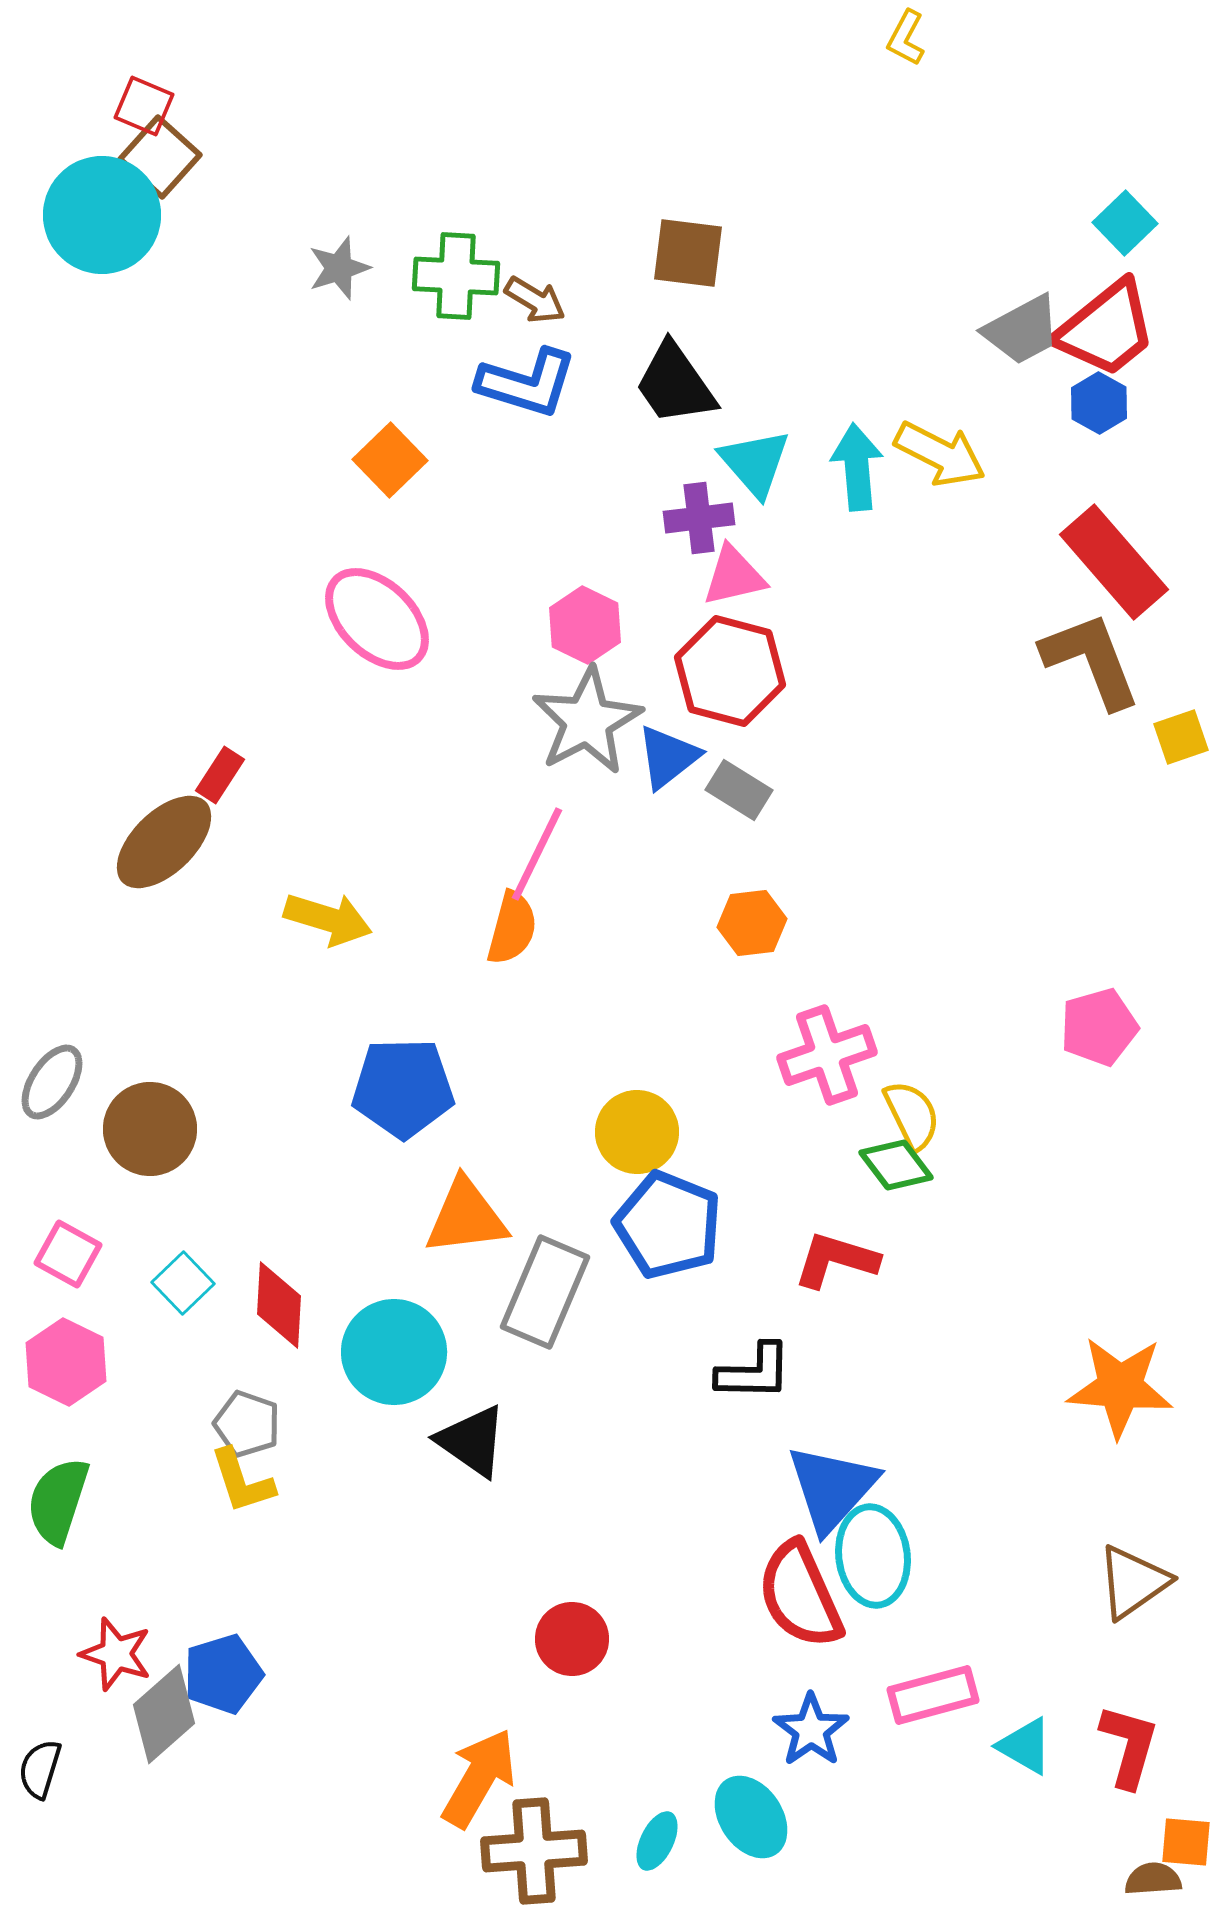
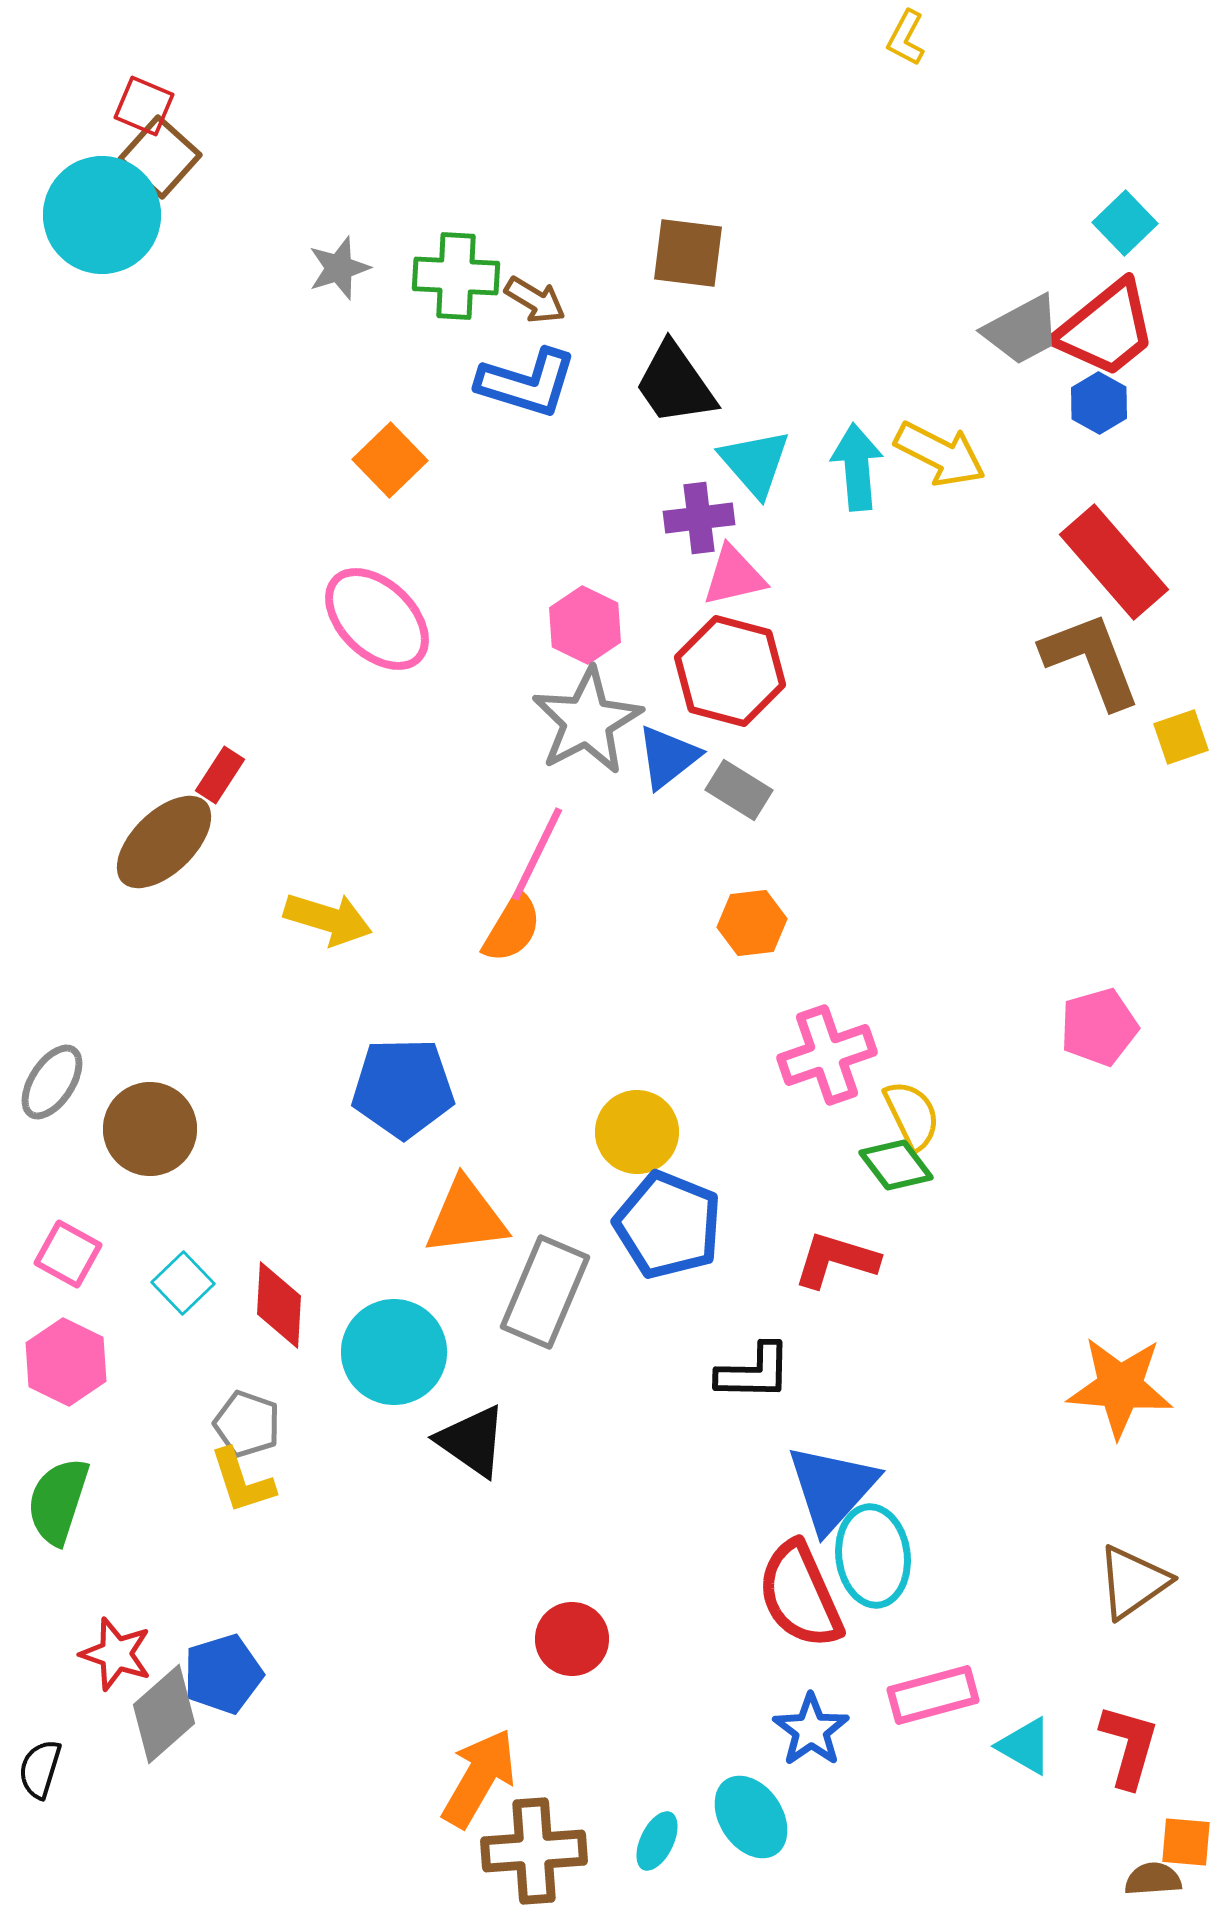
orange semicircle at (512, 928): rotated 16 degrees clockwise
